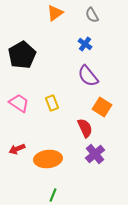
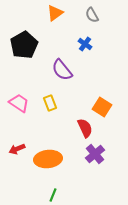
black pentagon: moved 2 px right, 10 px up
purple semicircle: moved 26 px left, 6 px up
yellow rectangle: moved 2 px left
